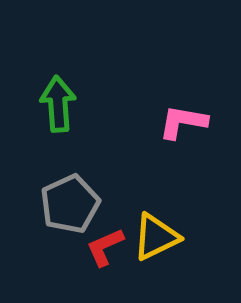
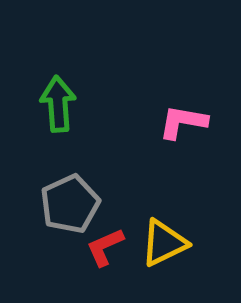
yellow triangle: moved 8 px right, 6 px down
